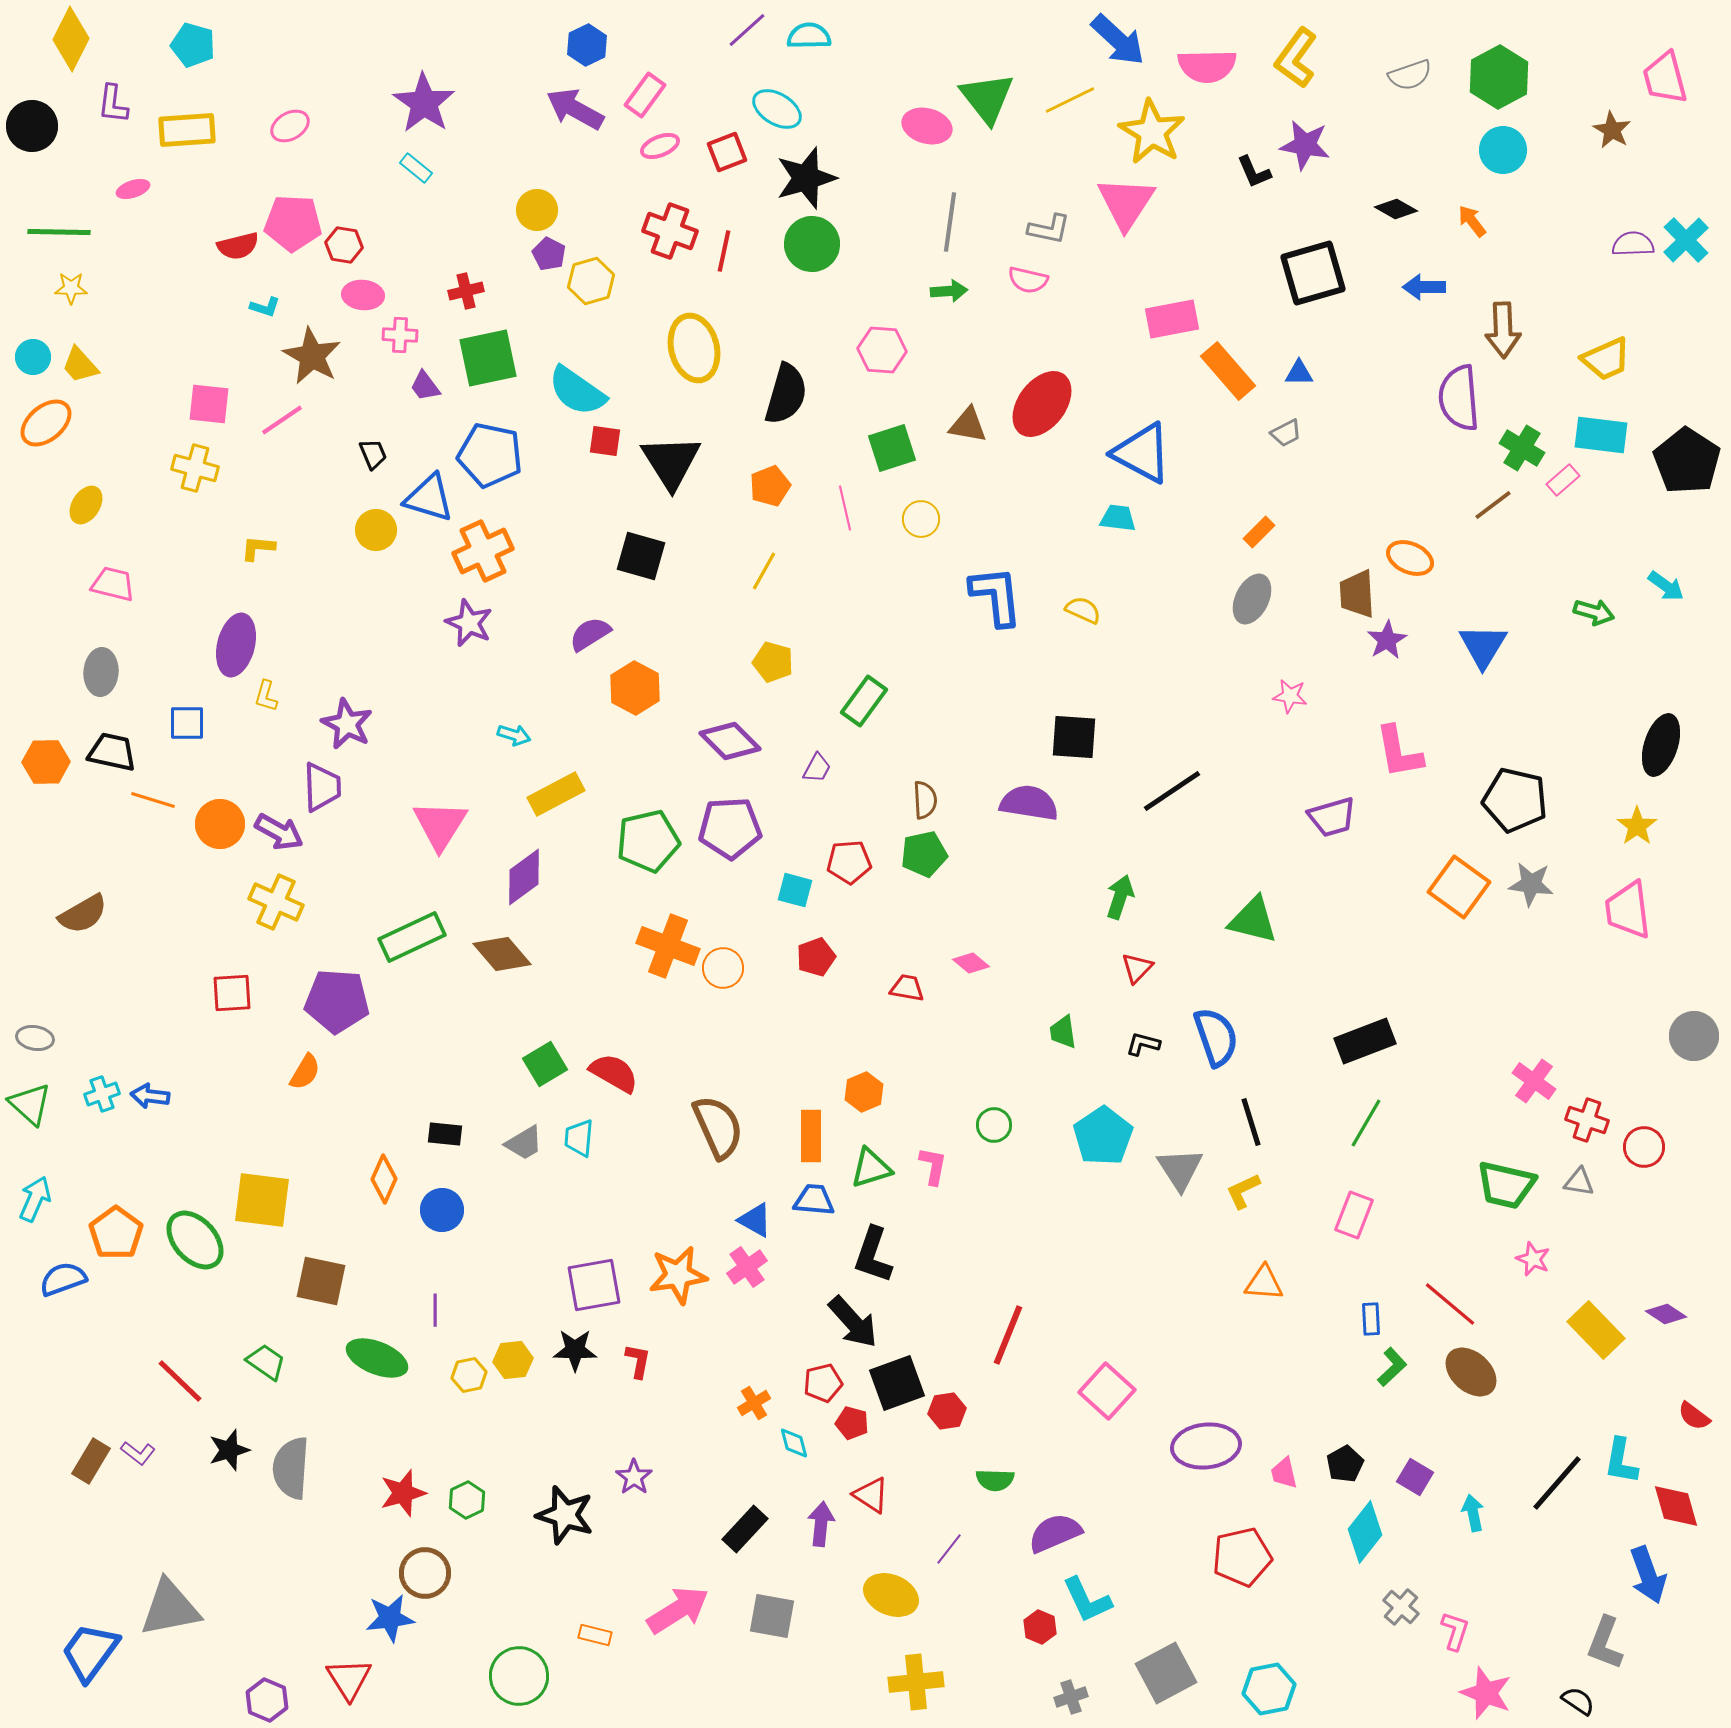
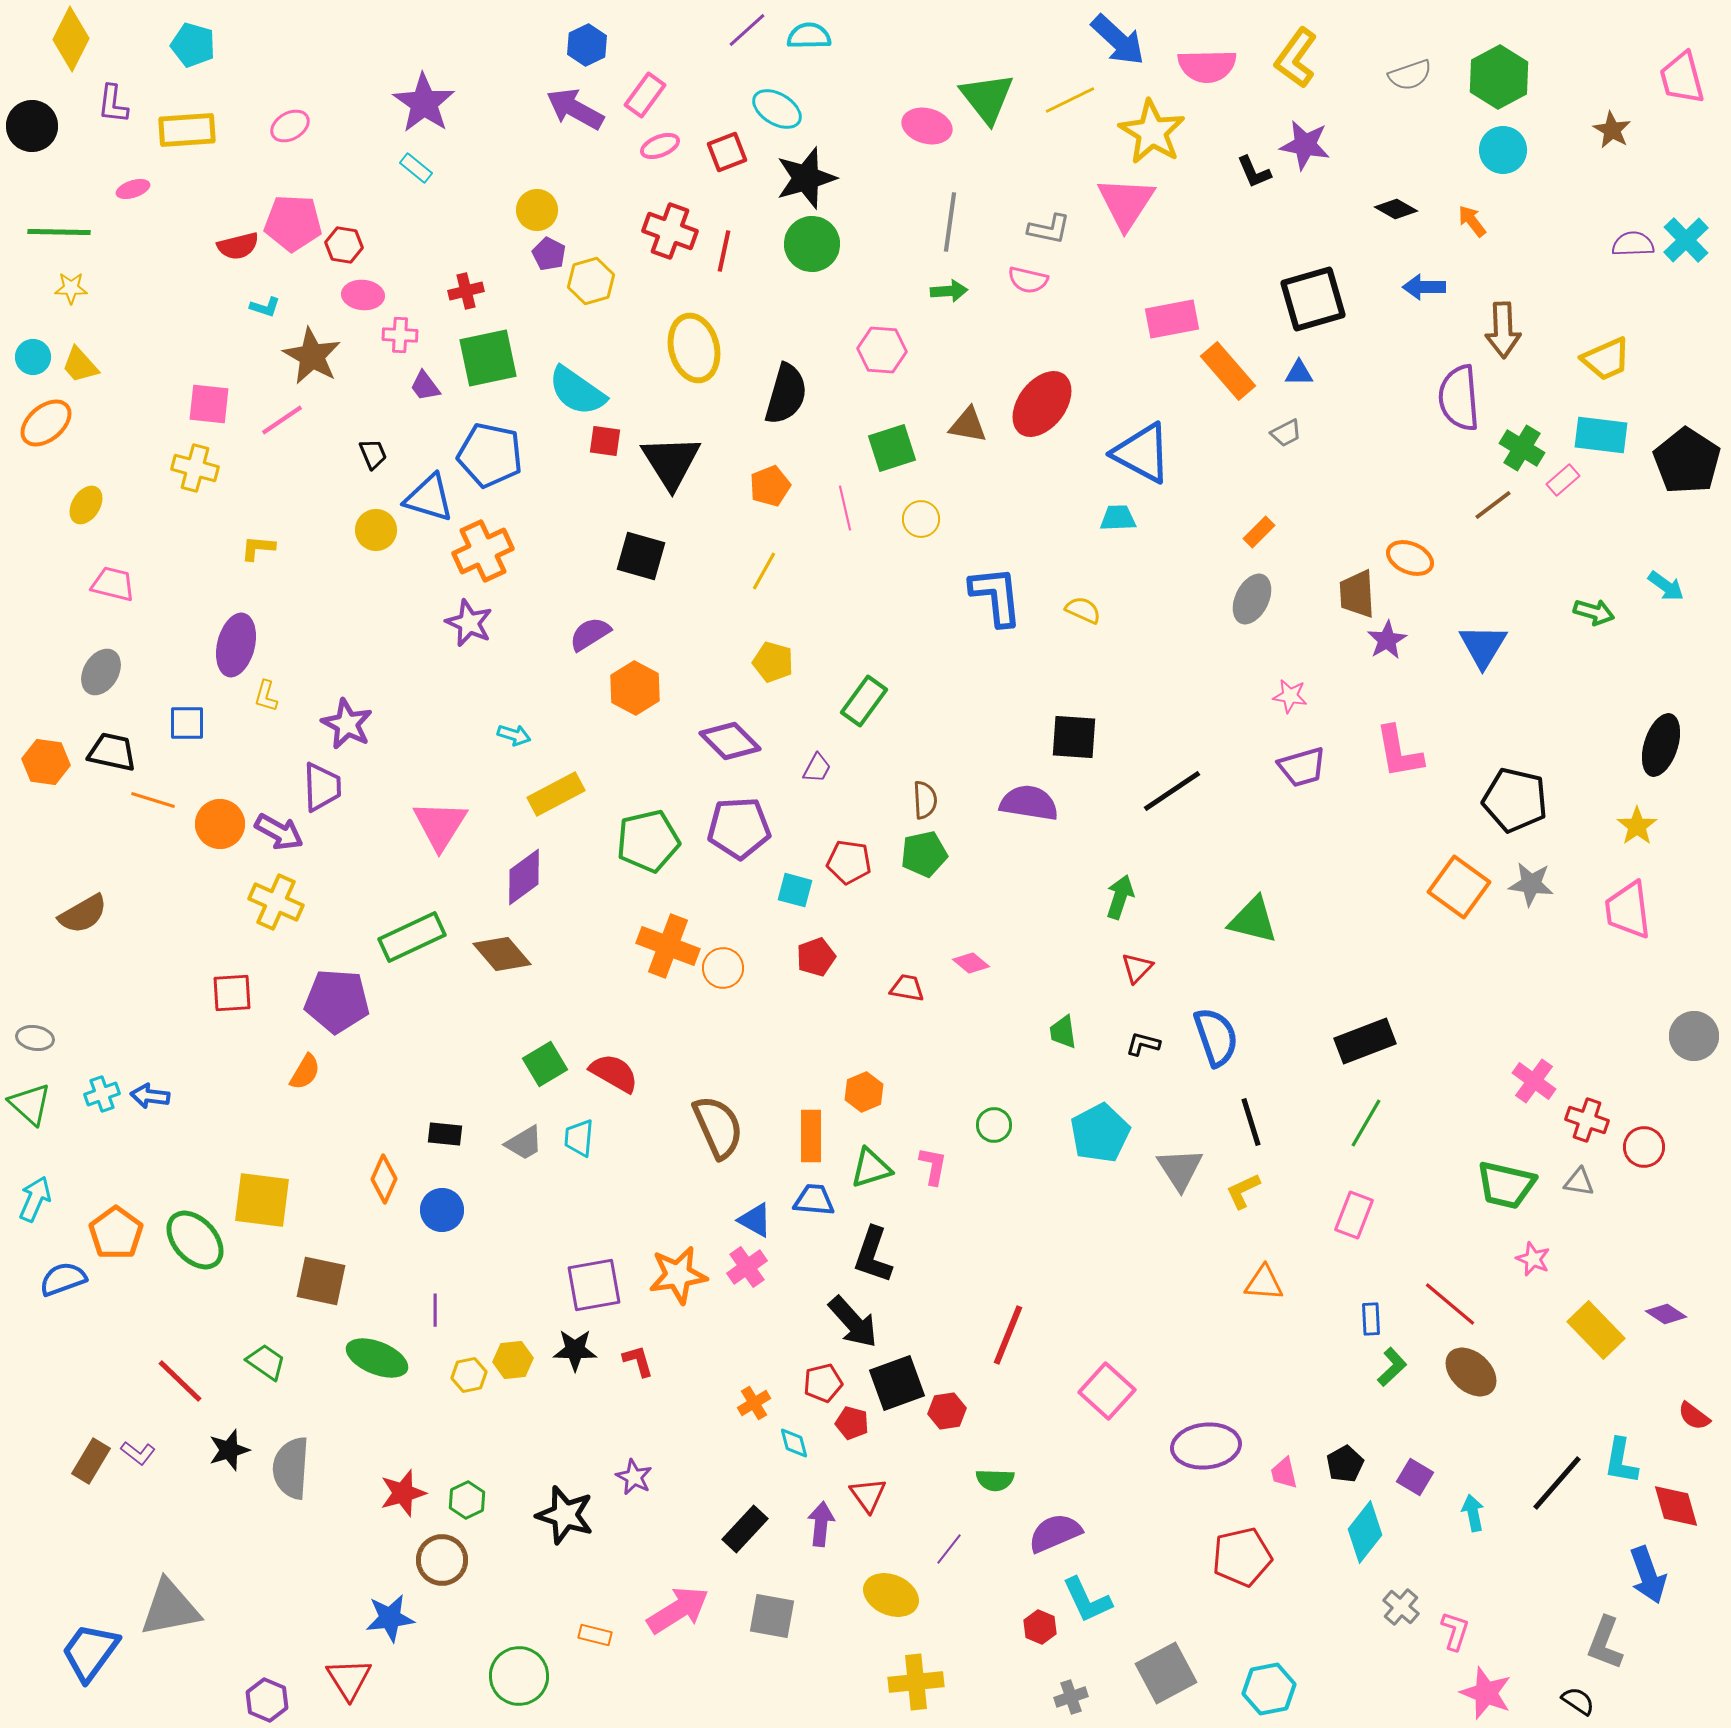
pink trapezoid at (1665, 78): moved 17 px right
black square at (1313, 273): moved 26 px down
cyan trapezoid at (1118, 518): rotated 9 degrees counterclockwise
gray ellipse at (101, 672): rotated 27 degrees clockwise
orange hexagon at (46, 762): rotated 9 degrees clockwise
purple trapezoid at (1332, 817): moved 30 px left, 50 px up
purple pentagon at (730, 828): moved 9 px right
red pentagon at (849, 862): rotated 12 degrees clockwise
cyan pentagon at (1103, 1136): moved 3 px left, 3 px up; rotated 6 degrees clockwise
red L-shape at (638, 1361): rotated 27 degrees counterclockwise
purple star at (634, 1477): rotated 9 degrees counterclockwise
red triangle at (871, 1495): moved 3 px left; rotated 21 degrees clockwise
brown circle at (425, 1573): moved 17 px right, 13 px up
